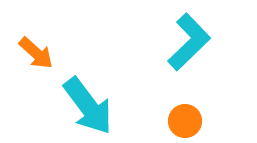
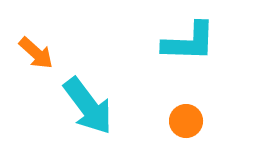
cyan L-shape: rotated 46 degrees clockwise
orange circle: moved 1 px right
